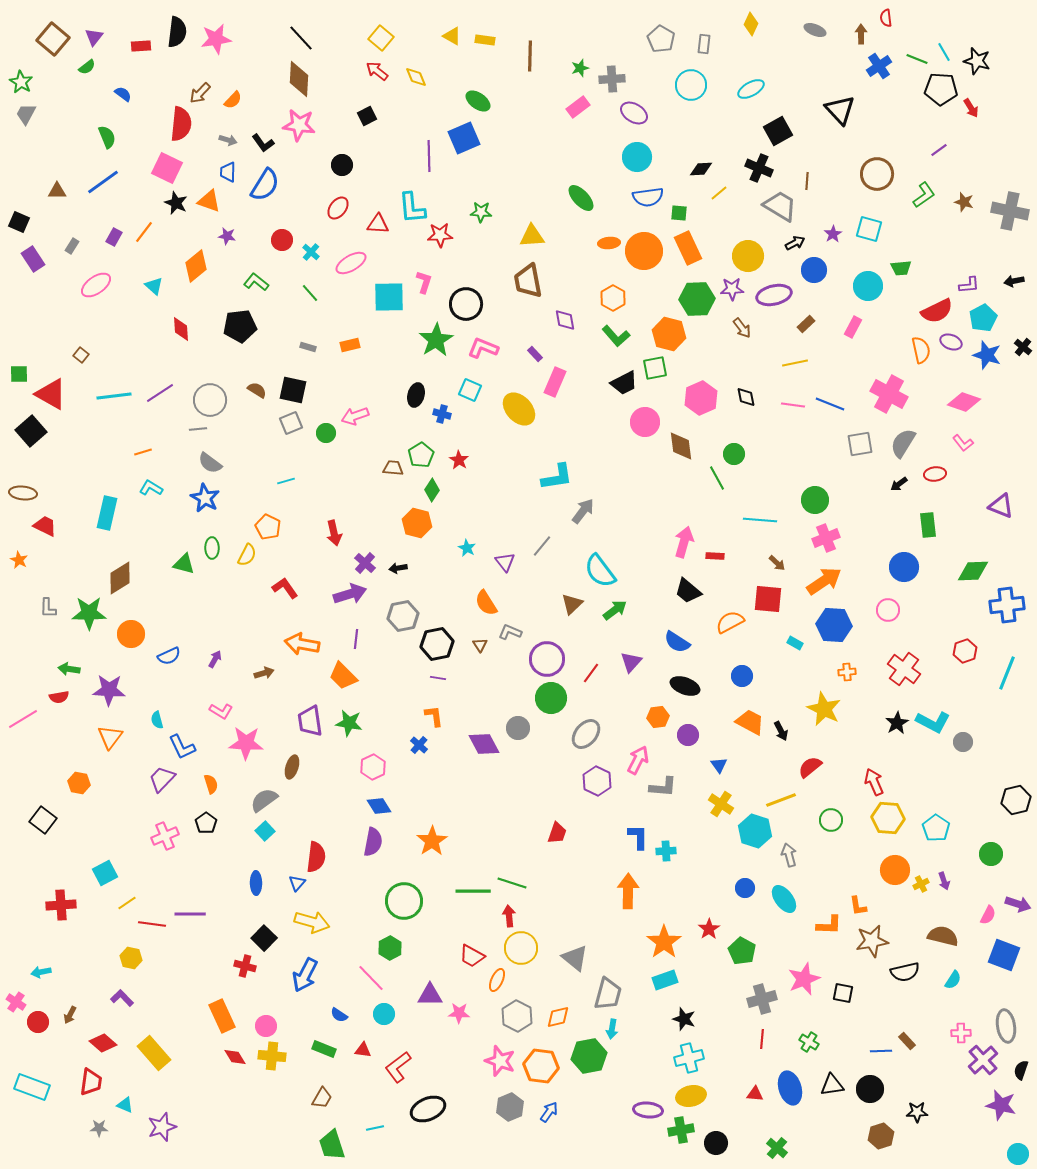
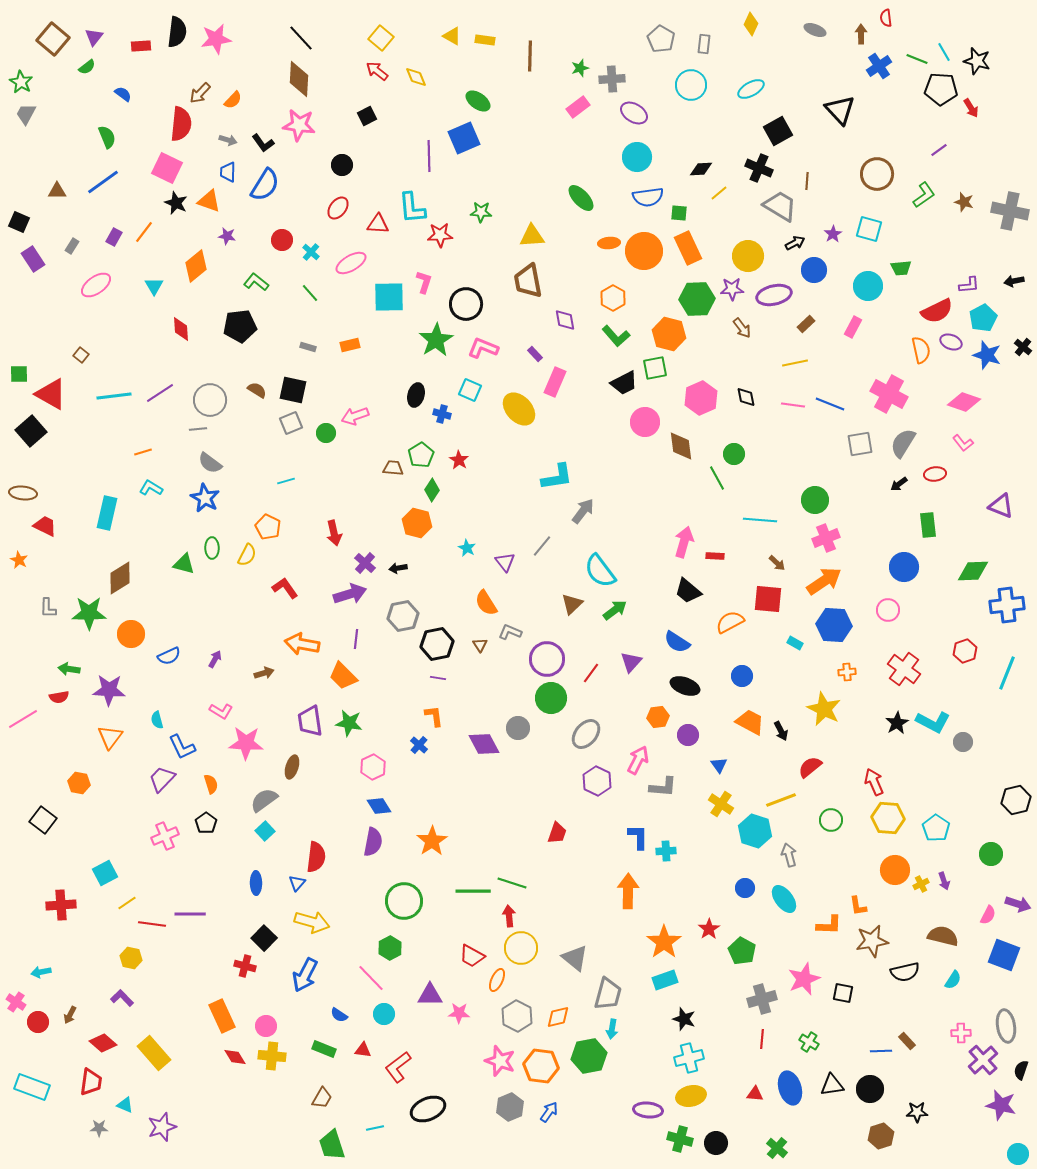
cyan triangle at (154, 286): rotated 18 degrees clockwise
green cross at (681, 1130): moved 1 px left, 9 px down; rotated 25 degrees clockwise
